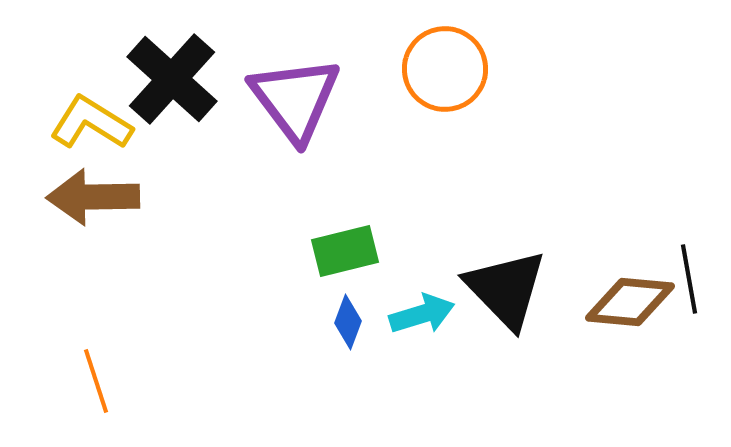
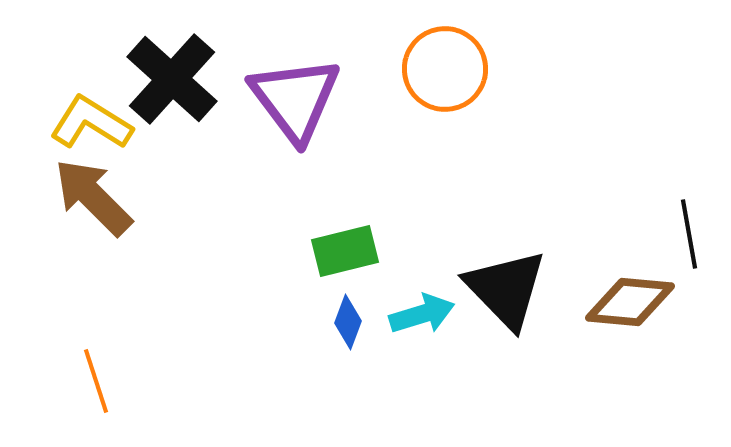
brown arrow: rotated 46 degrees clockwise
black line: moved 45 px up
